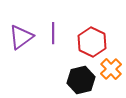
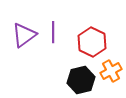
purple line: moved 1 px up
purple triangle: moved 3 px right, 2 px up
orange cross: moved 2 px down; rotated 15 degrees clockwise
